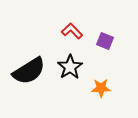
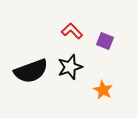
black star: rotated 15 degrees clockwise
black semicircle: moved 2 px right; rotated 12 degrees clockwise
orange star: moved 2 px right, 2 px down; rotated 30 degrees clockwise
